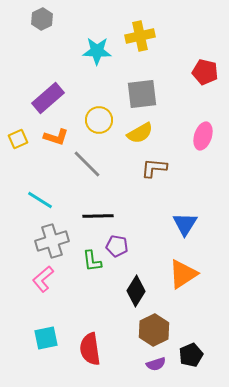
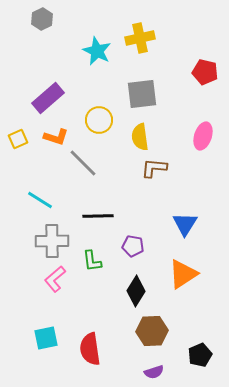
yellow cross: moved 2 px down
cyan star: rotated 24 degrees clockwise
yellow semicircle: moved 4 px down; rotated 112 degrees clockwise
gray line: moved 4 px left, 1 px up
gray cross: rotated 16 degrees clockwise
purple pentagon: moved 16 px right
pink L-shape: moved 12 px right
brown hexagon: moved 2 px left, 1 px down; rotated 24 degrees clockwise
black pentagon: moved 9 px right
purple semicircle: moved 2 px left, 8 px down
